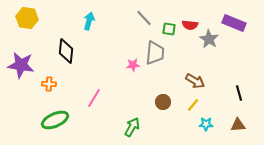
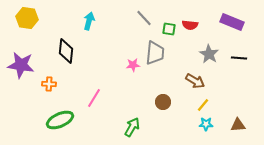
purple rectangle: moved 2 px left, 1 px up
gray star: moved 15 px down
black line: moved 35 px up; rotated 70 degrees counterclockwise
yellow line: moved 10 px right
green ellipse: moved 5 px right
